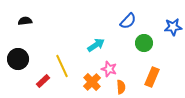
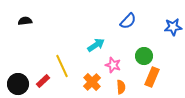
green circle: moved 13 px down
black circle: moved 25 px down
pink star: moved 4 px right, 4 px up
